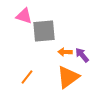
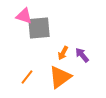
gray square: moved 5 px left, 3 px up
orange arrow: moved 2 px left, 1 px down; rotated 64 degrees counterclockwise
orange triangle: moved 8 px left
